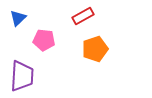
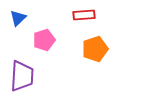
red rectangle: moved 1 px right, 1 px up; rotated 25 degrees clockwise
pink pentagon: rotated 25 degrees counterclockwise
